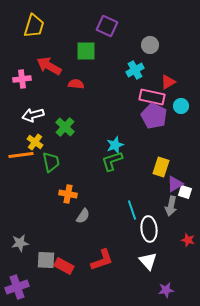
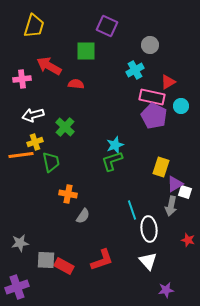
yellow cross: rotated 35 degrees clockwise
